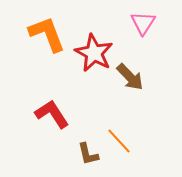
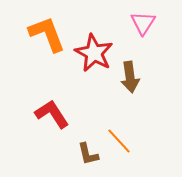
brown arrow: rotated 36 degrees clockwise
